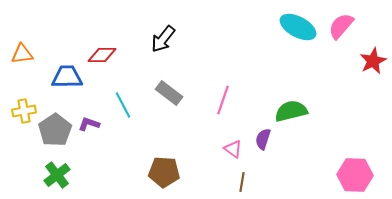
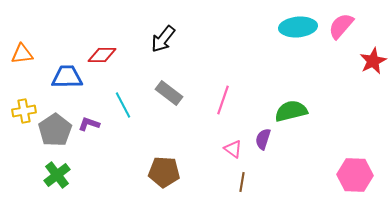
cyan ellipse: rotated 33 degrees counterclockwise
